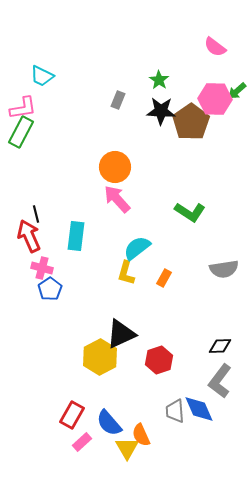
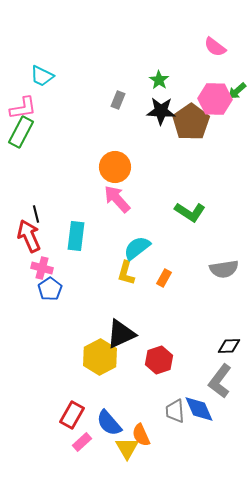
black diamond: moved 9 px right
